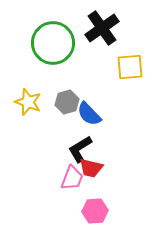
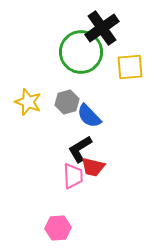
green circle: moved 28 px right, 9 px down
blue semicircle: moved 2 px down
red trapezoid: moved 2 px right, 1 px up
pink trapezoid: moved 1 px right, 2 px up; rotated 24 degrees counterclockwise
pink hexagon: moved 37 px left, 17 px down
